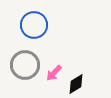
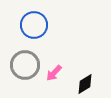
black diamond: moved 9 px right
